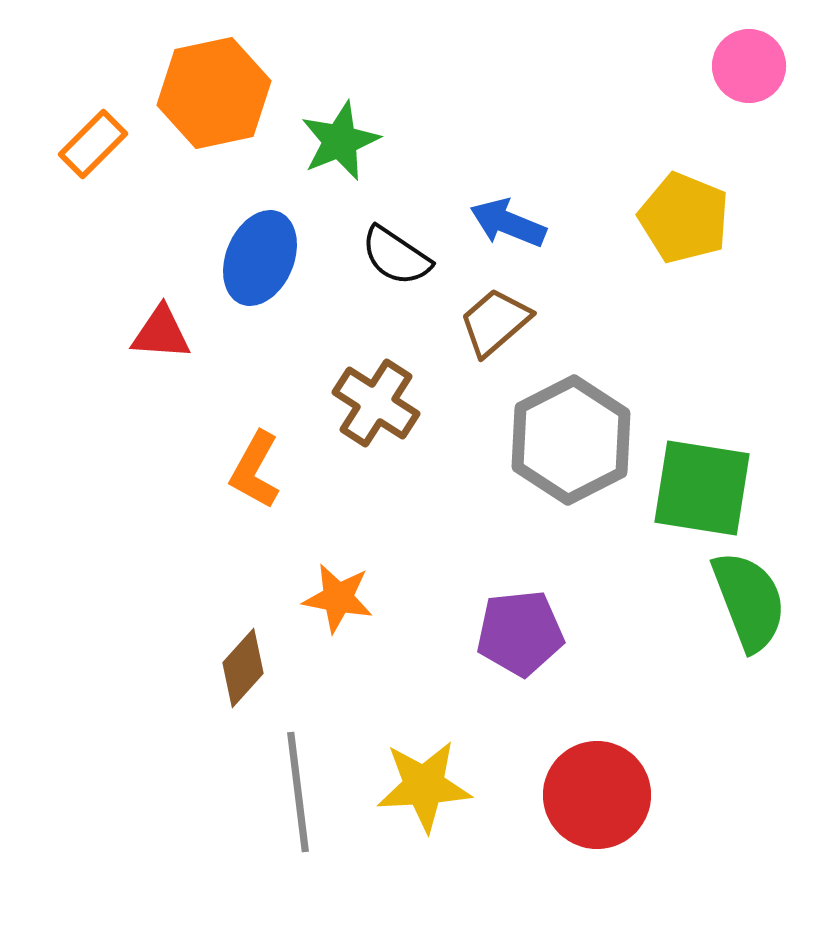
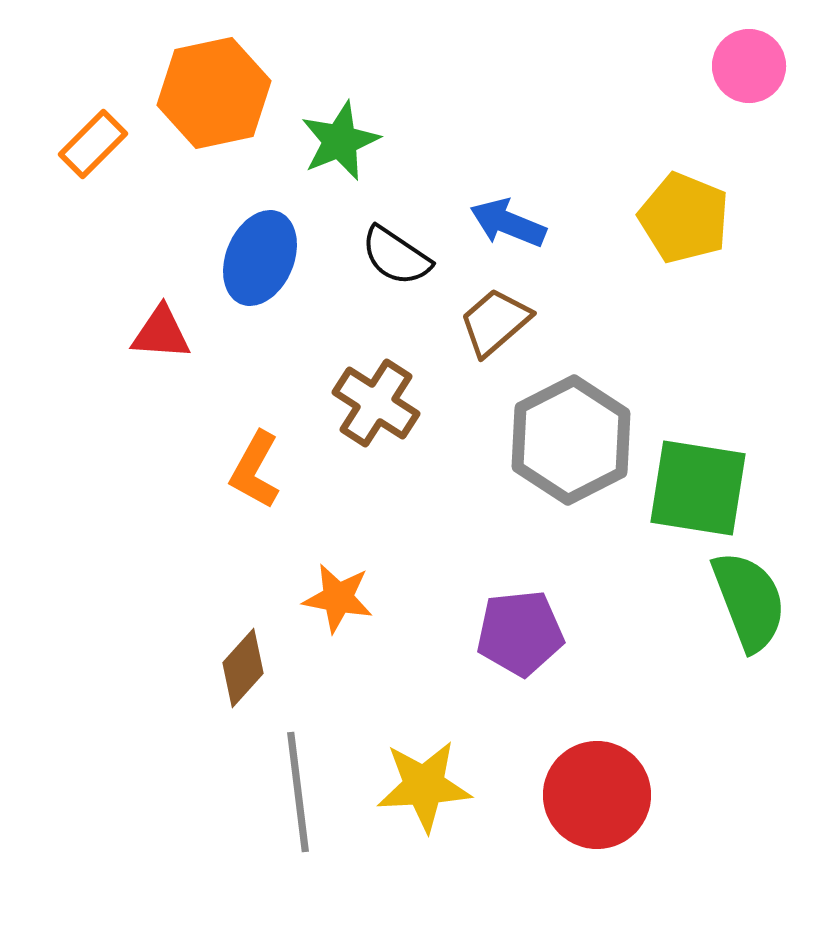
green square: moved 4 px left
